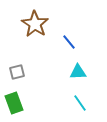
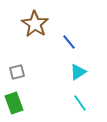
cyan triangle: rotated 30 degrees counterclockwise
